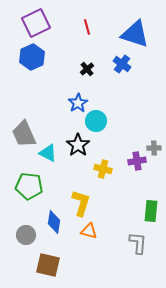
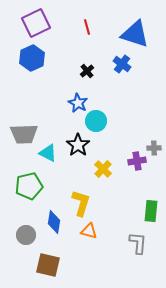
blue hexagon: moved 1 px down
black cross: moved 2 px down
blue star: rotated 12 degrees counterclockwise
gray trapezoid: rotated 68 degrees counterclockwise
yellow cross: rotated 30 degrees clockwise
green pentagon: rotated 20 degrees counterclockwise
